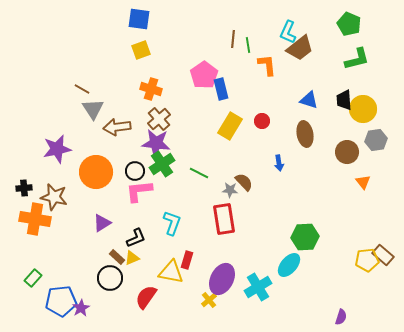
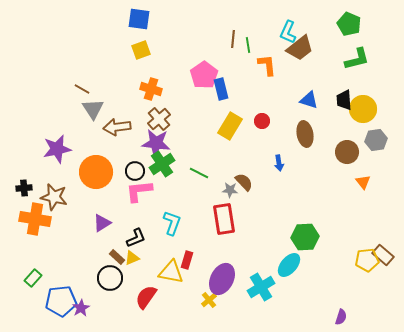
cyan cross at (258, 287): moved 3 px right
